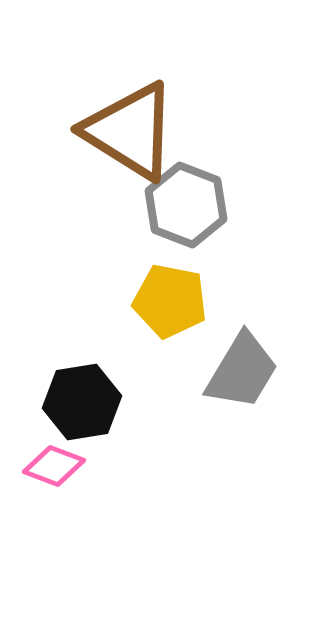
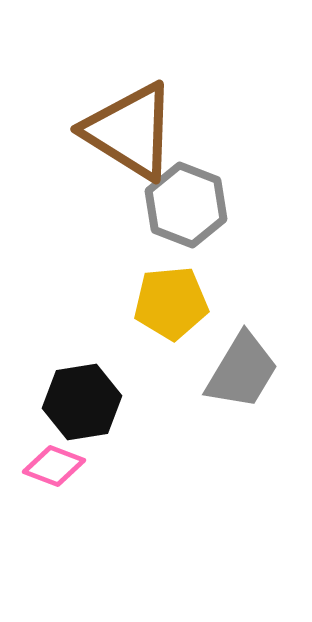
yellow pentagon: moved 1 px right, 2 px down; rotated 16 degrees counterclockwise
